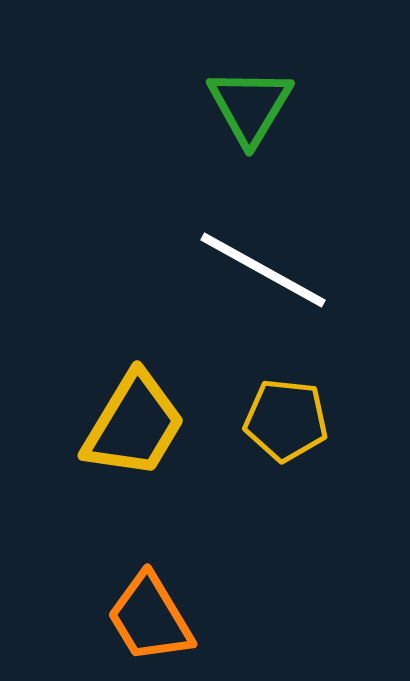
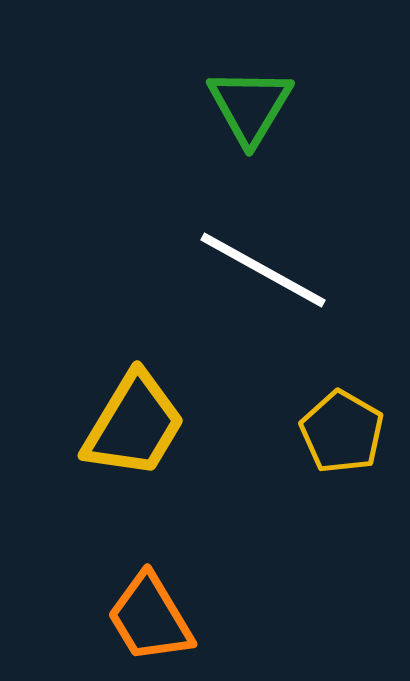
yellow pentagon: moved 56 px right, 12 px down; rotated 24 degrees clockwise
